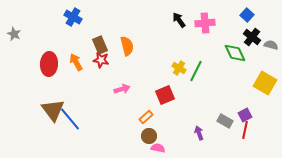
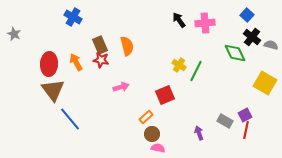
yellow cross: moved 3 px up
pink arrow: moved 1 px left, 2 px up
brown triangle: moved 20 px up
red line: moved 1 px right
brown circle: moved 3 px right, 2 px up
